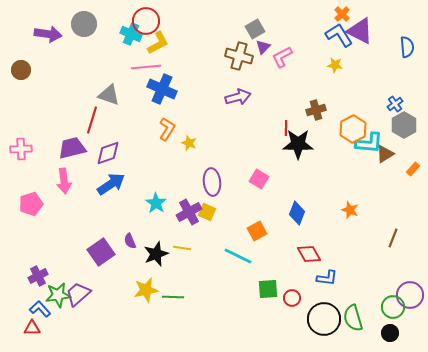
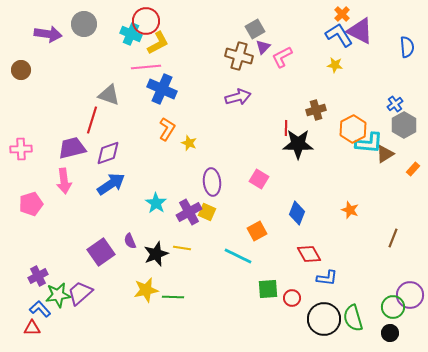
purple trapezoid at (78, 294): moved 2 px right, 1 px up
